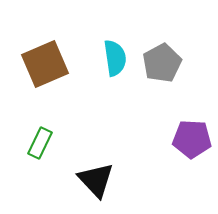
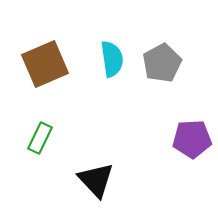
cyan semicircle: moved 3 px left, 1 px down
purple pentagon: rotated 6 degrees counterclockwise
green rectangle: moved 5 px up
